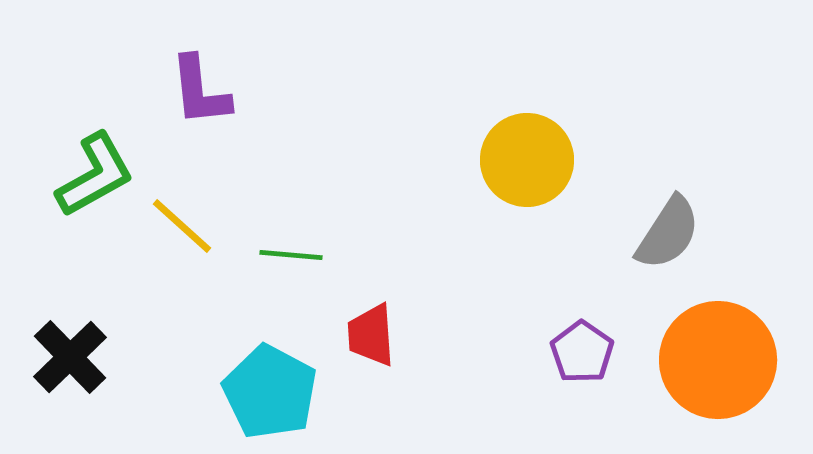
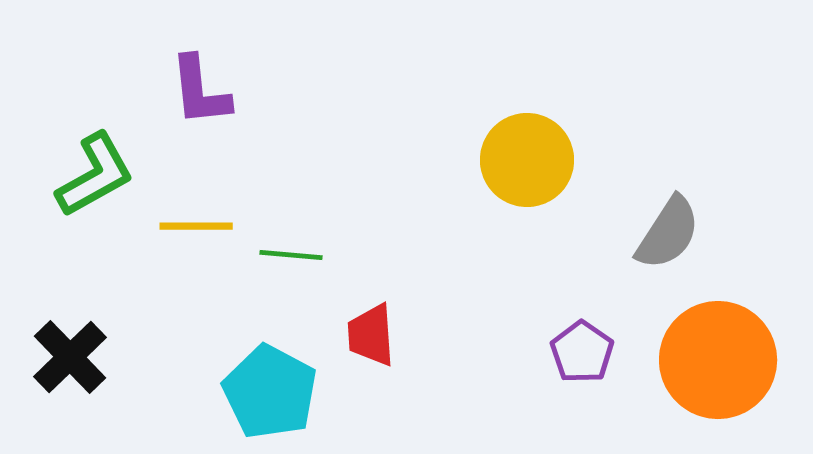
yellow line: moved 14 px right; rotated 42 degrees counterclockwise
